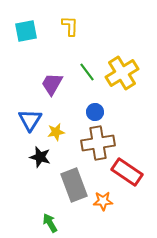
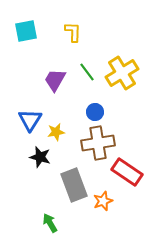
yellow L-shape: moved 3 px right, 6 px down
purple trapezoid: moved 3 px right, 4 px up
orange star: rotated 18 degrees counterclockwise
